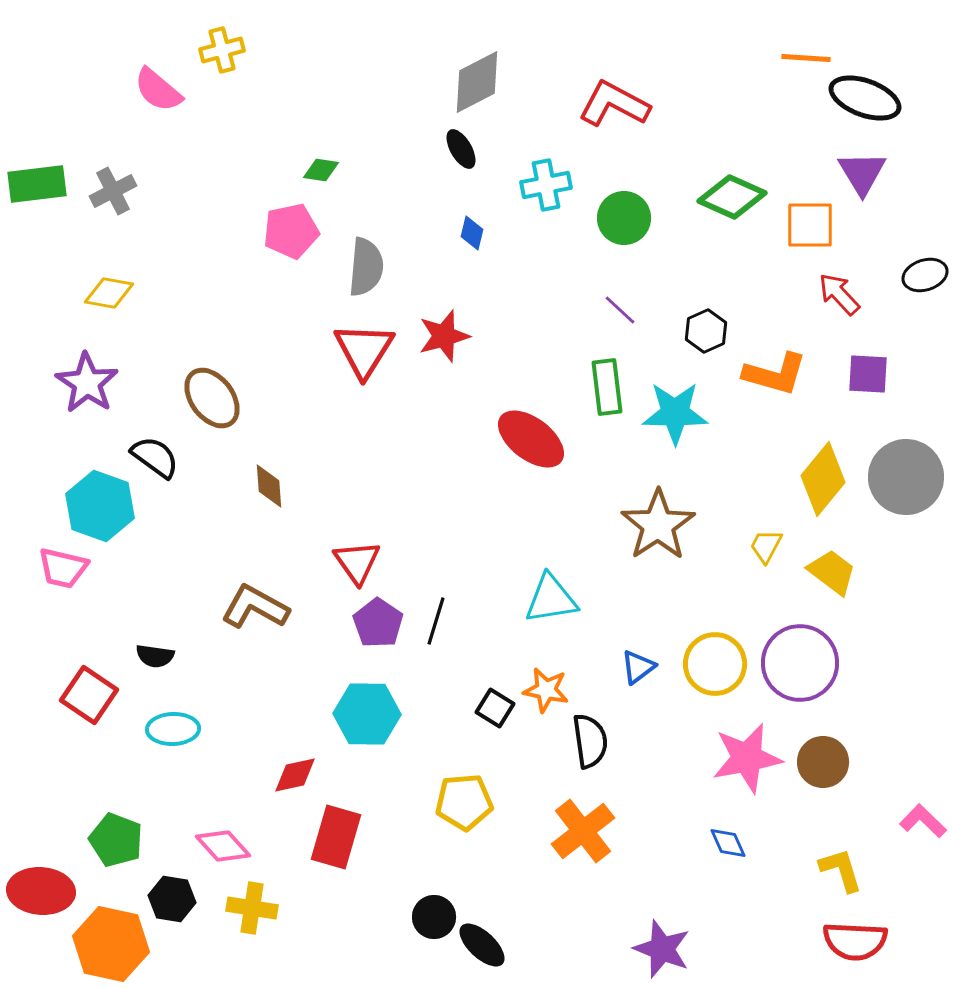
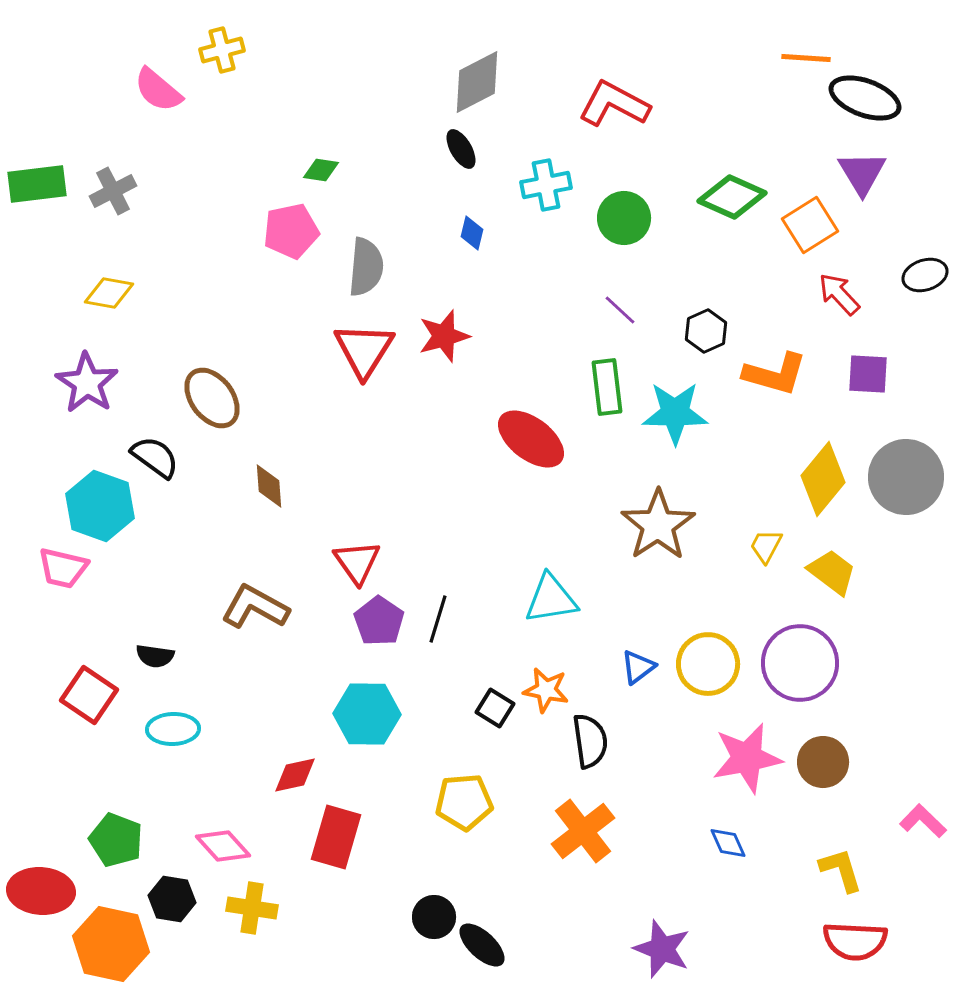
orange square at (810, 225): rotated 32 degrees counterclockwise
black line at (436, 621): moved 2 px right, 2 px up
purple pentagon at (378, 623): moved 1 px right, 2 px up
yellow circle at (715, 664): moved 7 px left
